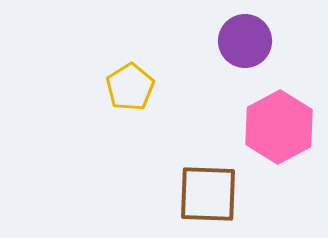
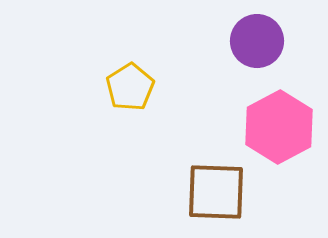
purple circle: moved 12 px right
brown square: moved 8 px right, 2 px up
